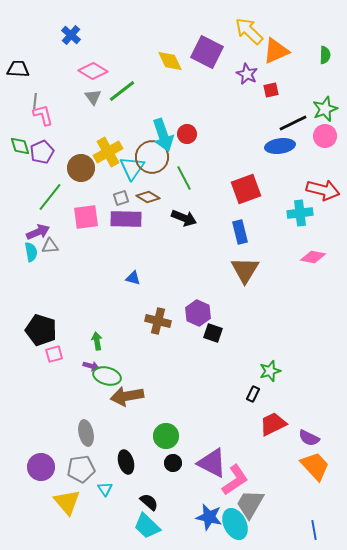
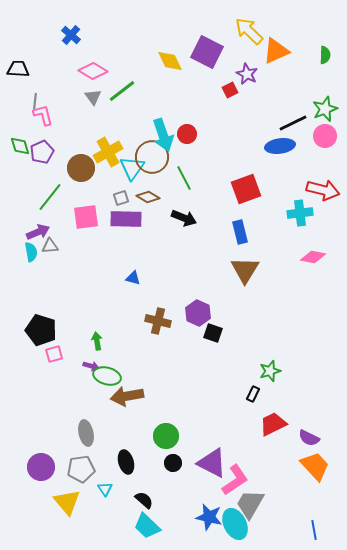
red square at (271, 90): moved 41 px left; rotated 14 degrees counterclockwise
black semicircle at (149, 502): moved 5 px left, 2 px up
